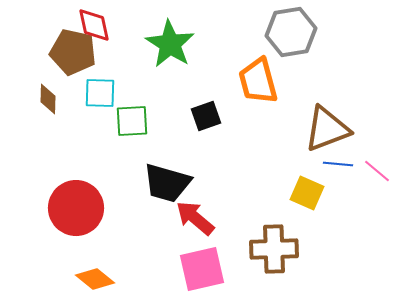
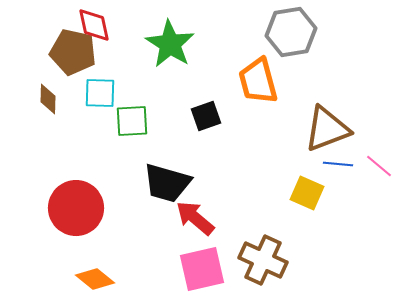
pink line: moved 2 px right, 5 px up
brown cross: moved 11 px left, 11 px down; rotated 27 degrees clockwise
